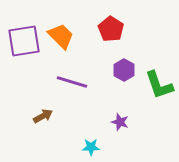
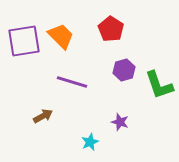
purple hexagon: rotated 15 degrees clockwise
cyan star: moved 1 px left, 5 px up; rotated 24 degrees counterclockwise
